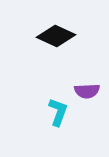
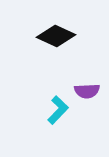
cyan L-shape: moved 2 px up; rotated 24 degrees clockwise
